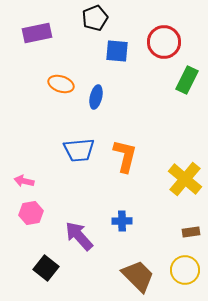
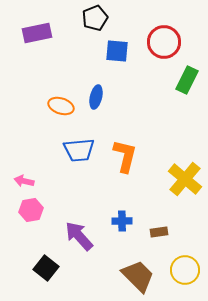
orange ellipse: moved 22 px down
pink hexagon: moved 3 px up
brown rectangle: moved 32 px left
